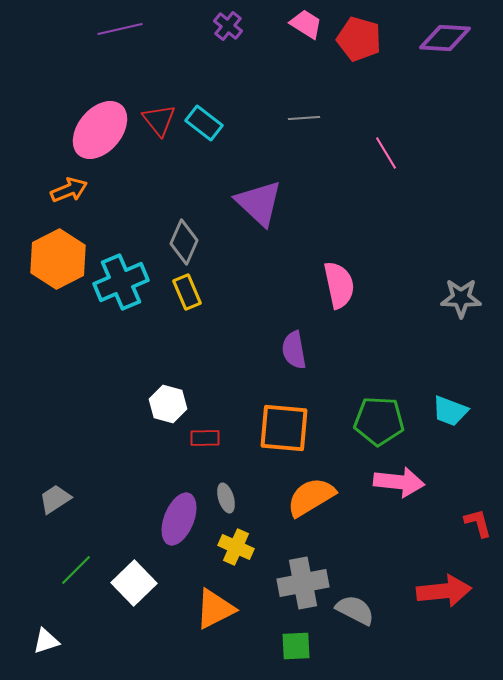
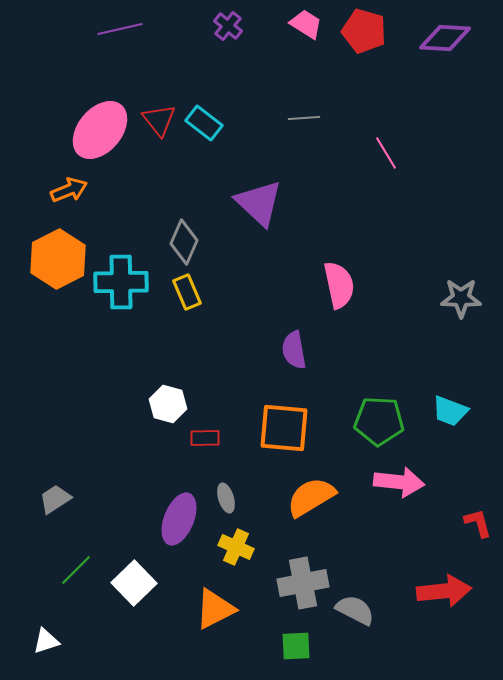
red pentagon: moved 5 px right, 8 px up
cyan cross: rotated 22 degrees clockwise
